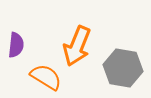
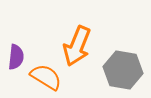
purple semicircle: moved 12 px down
gray hexagon: moved 2 px down
